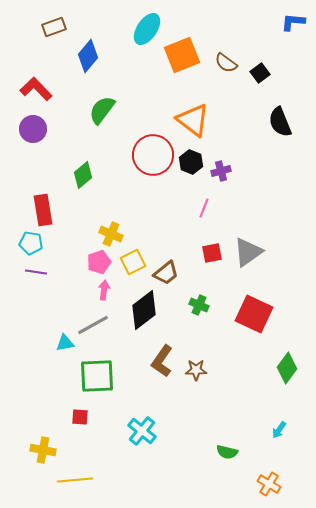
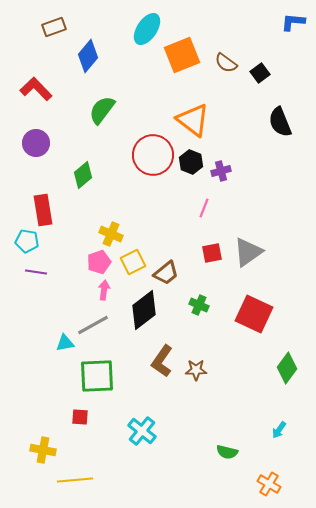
purple circle at (33, 129): moved 3 px right, 14 px down
cyan pentagon at (31, 243): moved 4 px left, 2 px up
